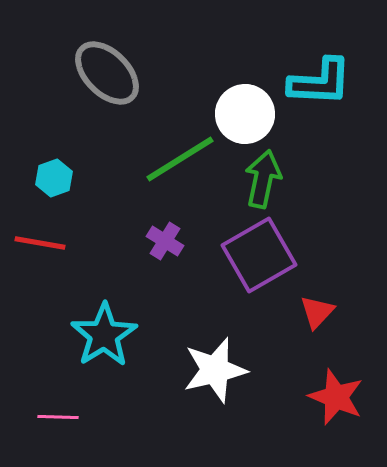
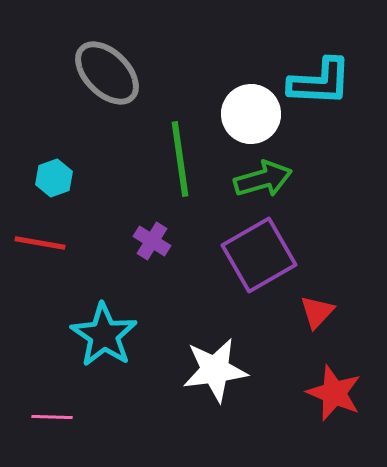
white circle: moved 6 px right
green line: rotated 66 degrees counterclockwise
green arrow: rotated 62 degrees clockwise
purple cross: moved 13 px left
cyan star: rotated 6 degrees counterclockwise
white star: rotated 6 degrees clockwise
red star: moved 2 px left, 4 px up
pink line: moved 6 px left
